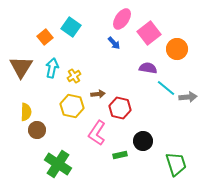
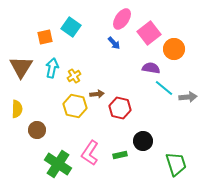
orange square: rotated 28 degrees clockwise
orange circle: moved 3 px left
purple semicircle: moved 3 px right
cyan line: moved 2 px left
brown arrow: moved 1 px left
yellow hexagon: moved 3 px right
yellow semicircle: moved 9 px left, 3 px up
pink L-shape: moved 7 px left, 20 px down
